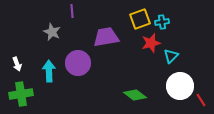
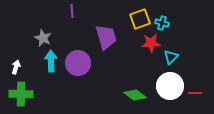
cyan cross: moved 1 px down; rotated 24 degrees clockwise
gray star: moved 9 px left, 6 px down
purple trapezoid: rotated 84 degrees clockwise
red star: rotated 12 degrees clockwise
cyan triangle: moved 1 px down
white arrow: moved 1 px left, 3 px down; rotated 144 degrees counterclockwise
cyan arrow: moved 2 px right, 10 px up
white circle: moved 10 px left
green cross: rotated 10 degrees clockwise
red line: moved 6 px left, 7 px up; rotated 56 degrees counterclockwise
